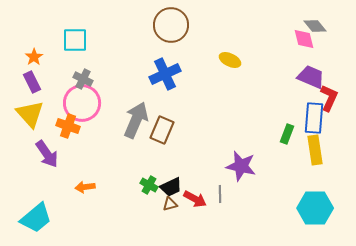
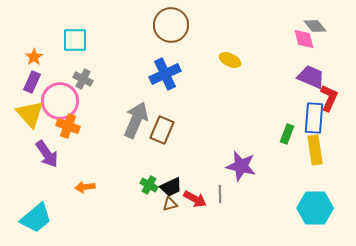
purple rectangle: rotated 50 degrees clockwise
pink circle: moved 22 px left, 2 px up
